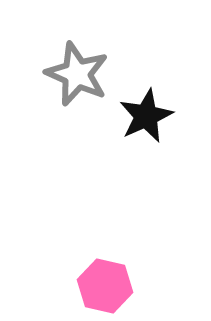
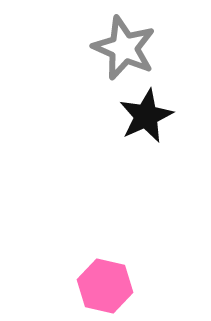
gray star: moved 47 px right, 26 px up
